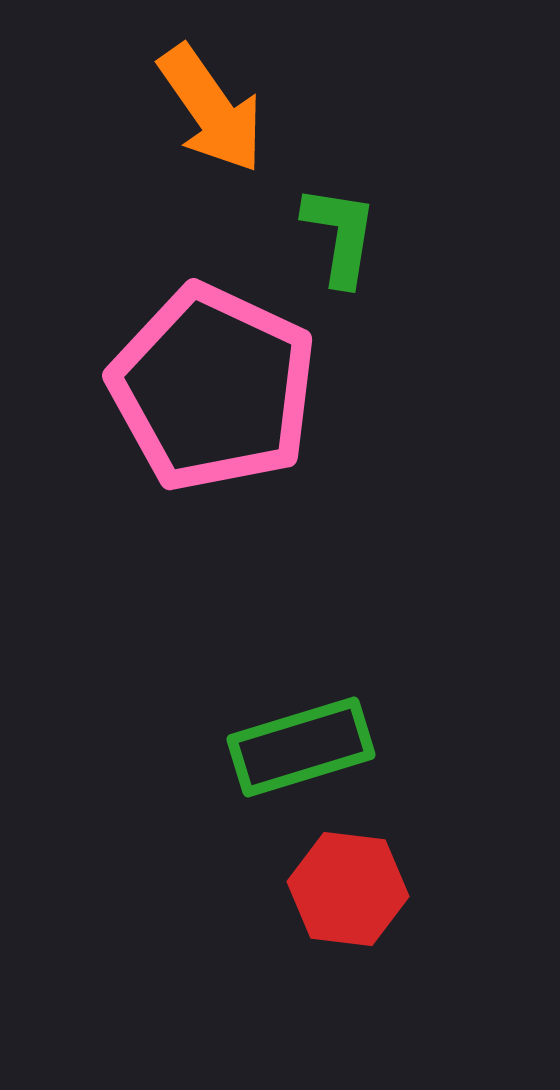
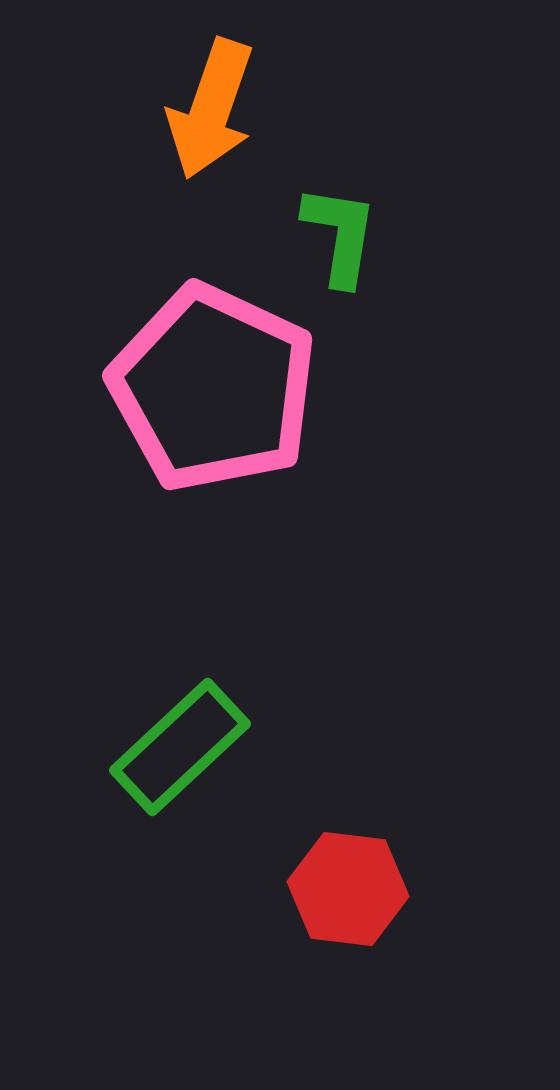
orange arrow: rotated 54 degrees clockwise
green rectangle: moved 121 px left; rotated 26 degrees counterclockwise
